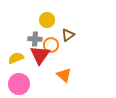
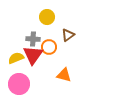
yellow circle: moved 3 px up
gray cross: moved 2 px left
orange circle: moved 2 px left, 2 px down
red triangle: moved 7 px left
orange triangle: rotated 28 degrees counterclockwise
